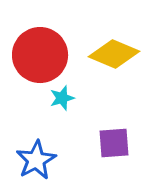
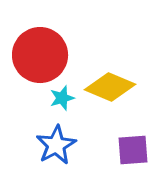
yellow diamond: moved 4 px left, 33 px down
purple square: moved 19 px right, 7 px down
blue star: moved 20 px right, 15 px up
